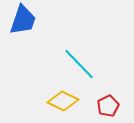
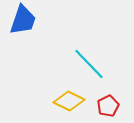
cyan line: moved 10 px right
yellow diamond: moved 6 px right
